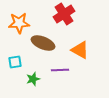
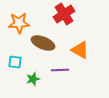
cyan square: rotated 16 degrees clockwise
